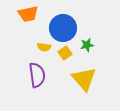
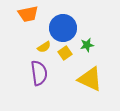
yellow semicircle: rotated 40 degrees counterclockwise
purple semicircle: moved 2 px right, 2 px up
yellow triangle: moved 6 px right; rotated 24 degrees counterclockwise
